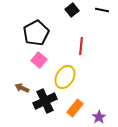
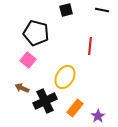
black square: moved 6 px left; rotated 24 degrees clockwise
black pentagon: rotated 30 degrees counterclockwise
red line: moved 9 px right
pink square: moved 11 px left
purple star: moved 1 px left, 1 px up
